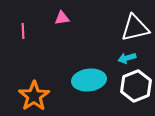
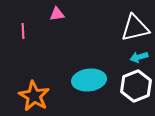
pink triangle: moved 5 px left, 4 px up
cyan arrow: moved 12 px right, 1 px up
orange star: rotated 8 degrees counterclockwise
